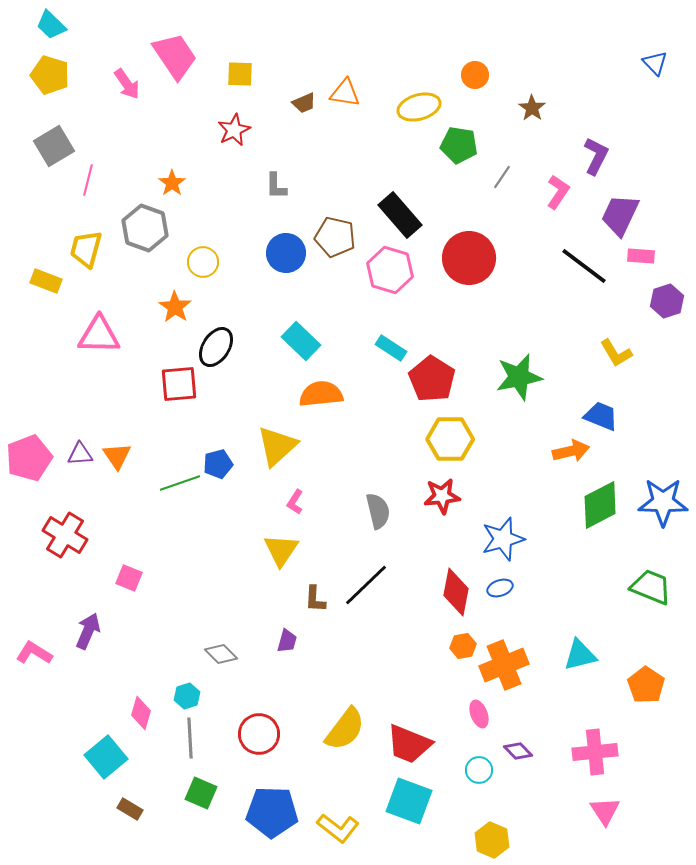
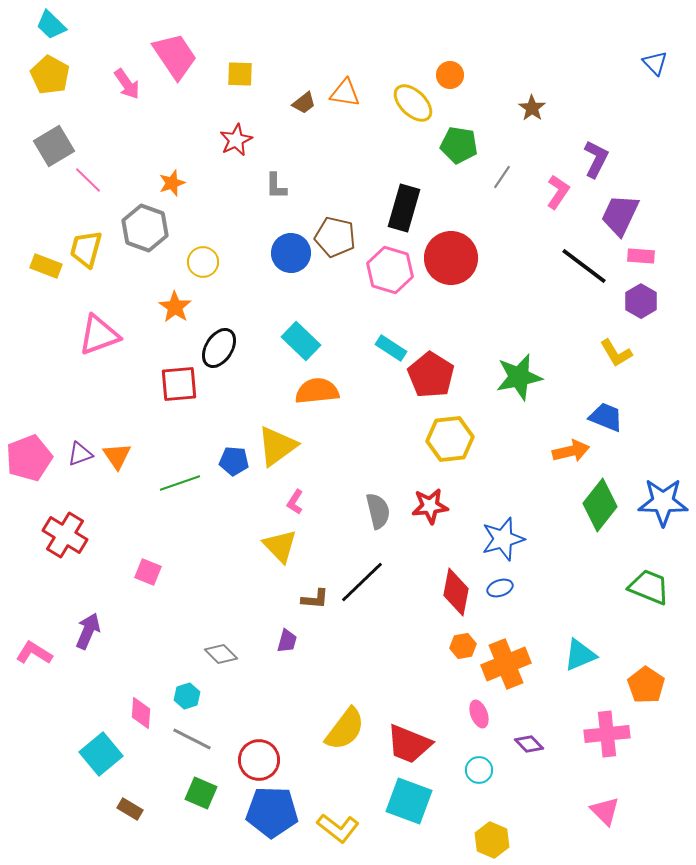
yellow pentagon at (50, 75): rotated 12 degrees clockwise
orange circle at (475, 75): moved 25 px left
brown trapezoid at (304, 103): rotated 15 degrees counterclockwise
yellow ellipse at (419, 107): moved 6 px left, 4 px up; rotated 60 degrees clockwise
red star at (234, 130): moved 2 px right, 10 px down
purple L-shape at (596, 156): moved 3 px down
pink line at (88, 180): rotated 60 degrees counterclockwise
orange star at (172, 183): rotated 16 degrees clockwise
black rectangle at (400, 215): moved 4 px right, 7 px up; rotated 57 degrees clockwise
blue circle at (286, 253): moved 5 px right
red circle at (469, 258): moved 18 px left
yellow rectangle at (46, 281): moved 15 px up
purple hexagon at (667, 301): moved 26 px left; rotated 12 degrees counterclockwise
pink triangle at (99, 335): rotated 21 degrees counterclockwise
black ellipse at (216, 347): moved 3 px right, 1 px down
red pentagon at (432, 379): moved 1 px left, 4 px up
orange semicircle at (321, 394): moved 4 px left, 3 px up
blue trapezoid at (601, 416): moved 5 px right, 1 px down
yellow hexagon at (450, 439): rotated 6 degrees counterclockwise
yellow triangle at (277, 446): rotated 6 degrees clockwise
purple triangle at (80, 454): rotated 16 degrees counterclockwise
blue pentagon at (218, 464): moved 16 px right, 3 px up; rotated 20 degrees clockwise
red star at (442, 496): moved 12 px left, 10 px down
green diamond at (600, 505): rotated 24 degrees counterclockwise
yellow triangle at (281, 550): moved 1 px left, 4 px up; rotated 18 degrees counterclockwise
pink square at (129, 578): moved 19 px right, 6 px up
black line at (366, 585): moved 4 px left, 3 px up
green trapezoid at (651, 587): moved 2 px left
brown L-shape at (315, 599): rotated 88 degrees counterclockwise
cyan triangle at (580, 655): rotated 9 degrees counterclockwise
orange cross at (504, 665): moved 2 px right, 1 px up
pink diamond at (141, 713): rotated 12 degrees counterclockwise
red circle at (259, 734): moved 26 px down
gray line at (190, 738): moved 2 px right, 1 px down; rotated 60 degrees counterclockwise
purple diamond at (518, 751): moved 11 px right, 7 px up
pink cross at (595, 752): moved 12 px right, 18 px up
cyan square at (106, 757): moved 5 px left, 3 px up
pink triangle at (605, 811): rotated 12 degrees counterclockwise
